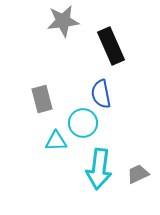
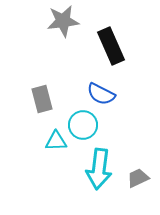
blue semicircle: rotated 52 degrees counterclockwise
cyan circle: moved 2 px down
gray trapezoid: moved 4 px down
